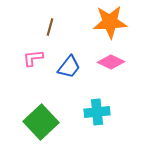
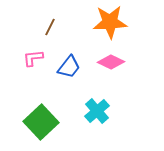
brown line: rotated 12 degrees clockwise
cyan cross: moved 1 px up; rotated 35 degrees counterclockwise
